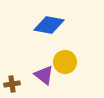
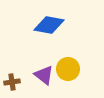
yellow circle: moved 3 px right, 7 px down
brown cross: moved 2 px up
